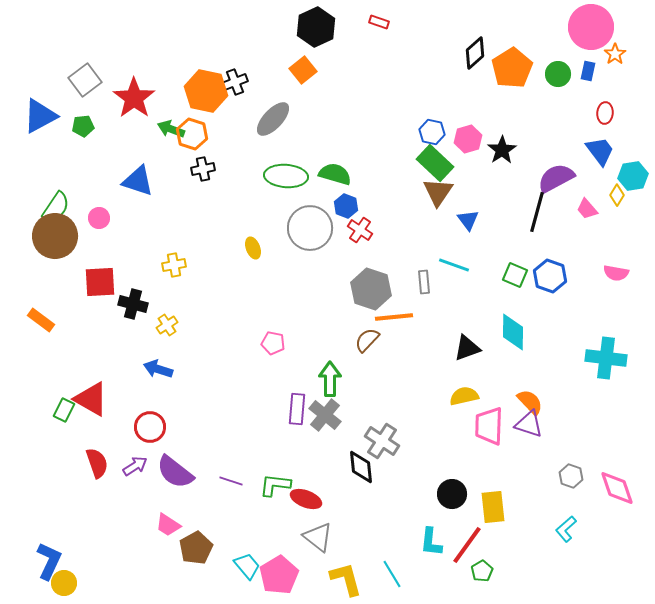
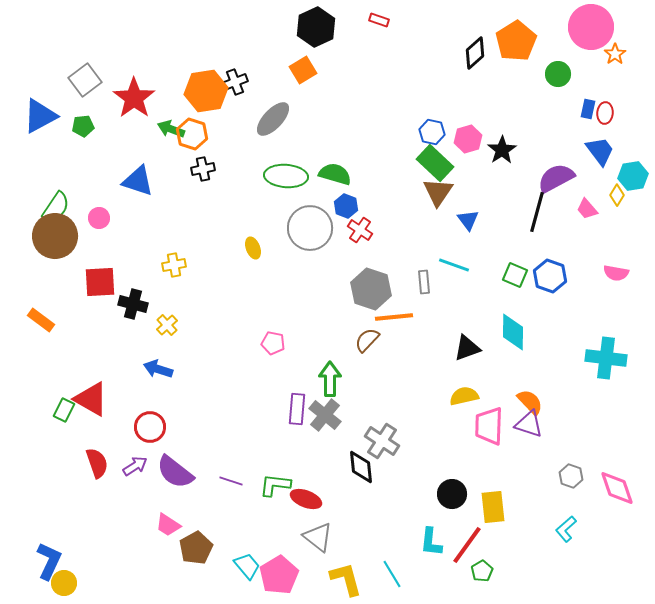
red rectangle at (379, 22): moved 2 px up
orange pentagon at (512, 68): moved 4 px right, 27 px up
orange square at (303, 70): rotated 8 degrees clockwise
blue rectangle at (588, 71): moved 38 px down
orange hexagon at (206, 91): rotated 21 degrees counterclockwise
yellow cross at (167, 325): rotated 10 degrees counterclockwise
